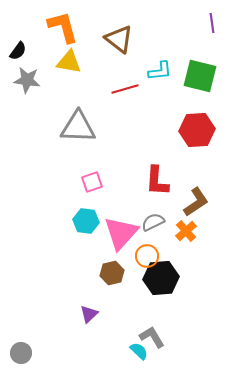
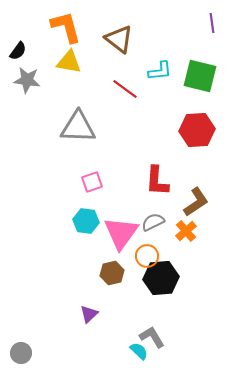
orange L-shape: moved 3 px right
red line: rotated 52 degrees clockwise
pink triangle: rotated 6 degrees counterclockwise
